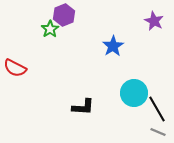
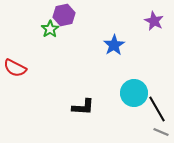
purple hexagon: rotated 10 degrees clockwise
blue star: moved 1 px right, 1 px up
gray line: moved 3 px right
